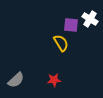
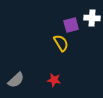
white cross: moved 2 px right, 1 px up; rotated 28 degrees counterclockwise
purple square: rotated 21 degrees counterclockwise
red star: rotated 16 degrees clockwise
